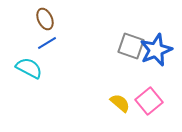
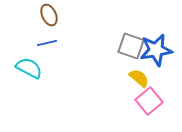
brown ellipse: moved 4 px right, 4 px up
blue line: rotated 18 degrees clockwise
blue star: rotated 12 degrees clockwise
yellow semicircle: moved 19 px right, 25 px up
